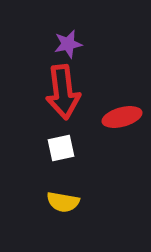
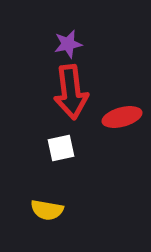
red arrow: moved 8 px right
yellow semicircle: moved 16 px left, 8 px down
